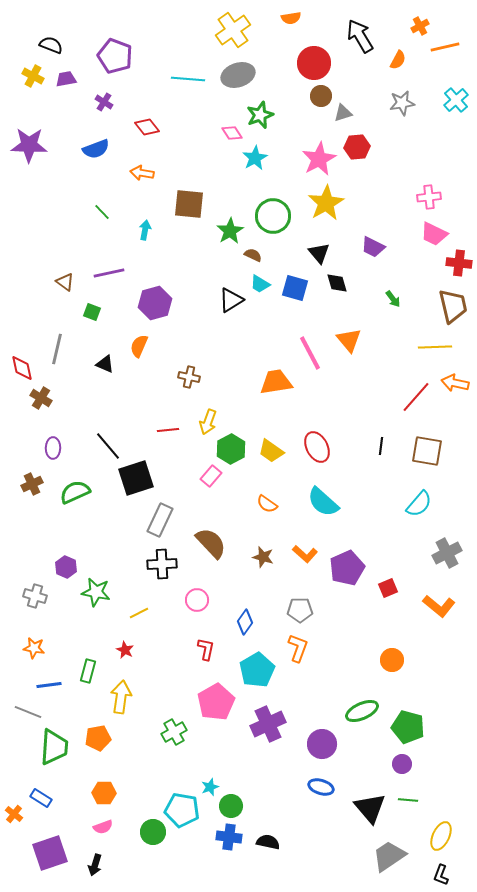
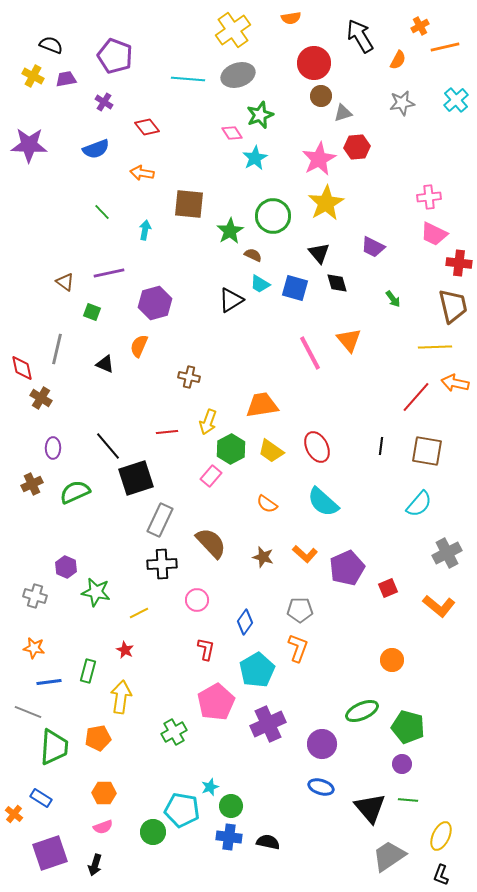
orange trapezoid at (276, 382): moved 14 px left, 23 px down
red line at (168, 430): moved 1 px left, 2 px down
blue line at (49, 685): moved 3 px up
